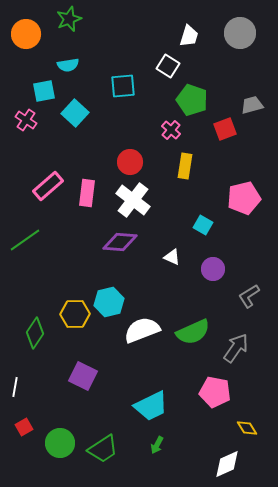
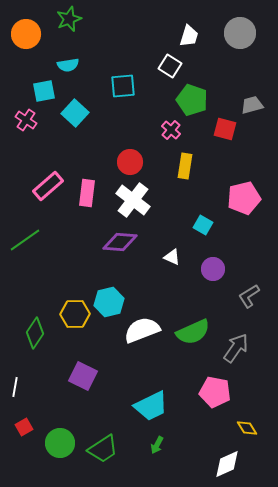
white square at (168, 66): moved 2 px right
red square at (225, 129): rotated 35 degrees clockwise
